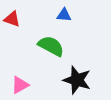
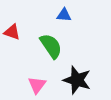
red triangle: moved 13 px down
green semicircle: rotated 28 degrees clockwise
pink triangle: moved 17 px right; rotated 24 degrees counterclockwise
